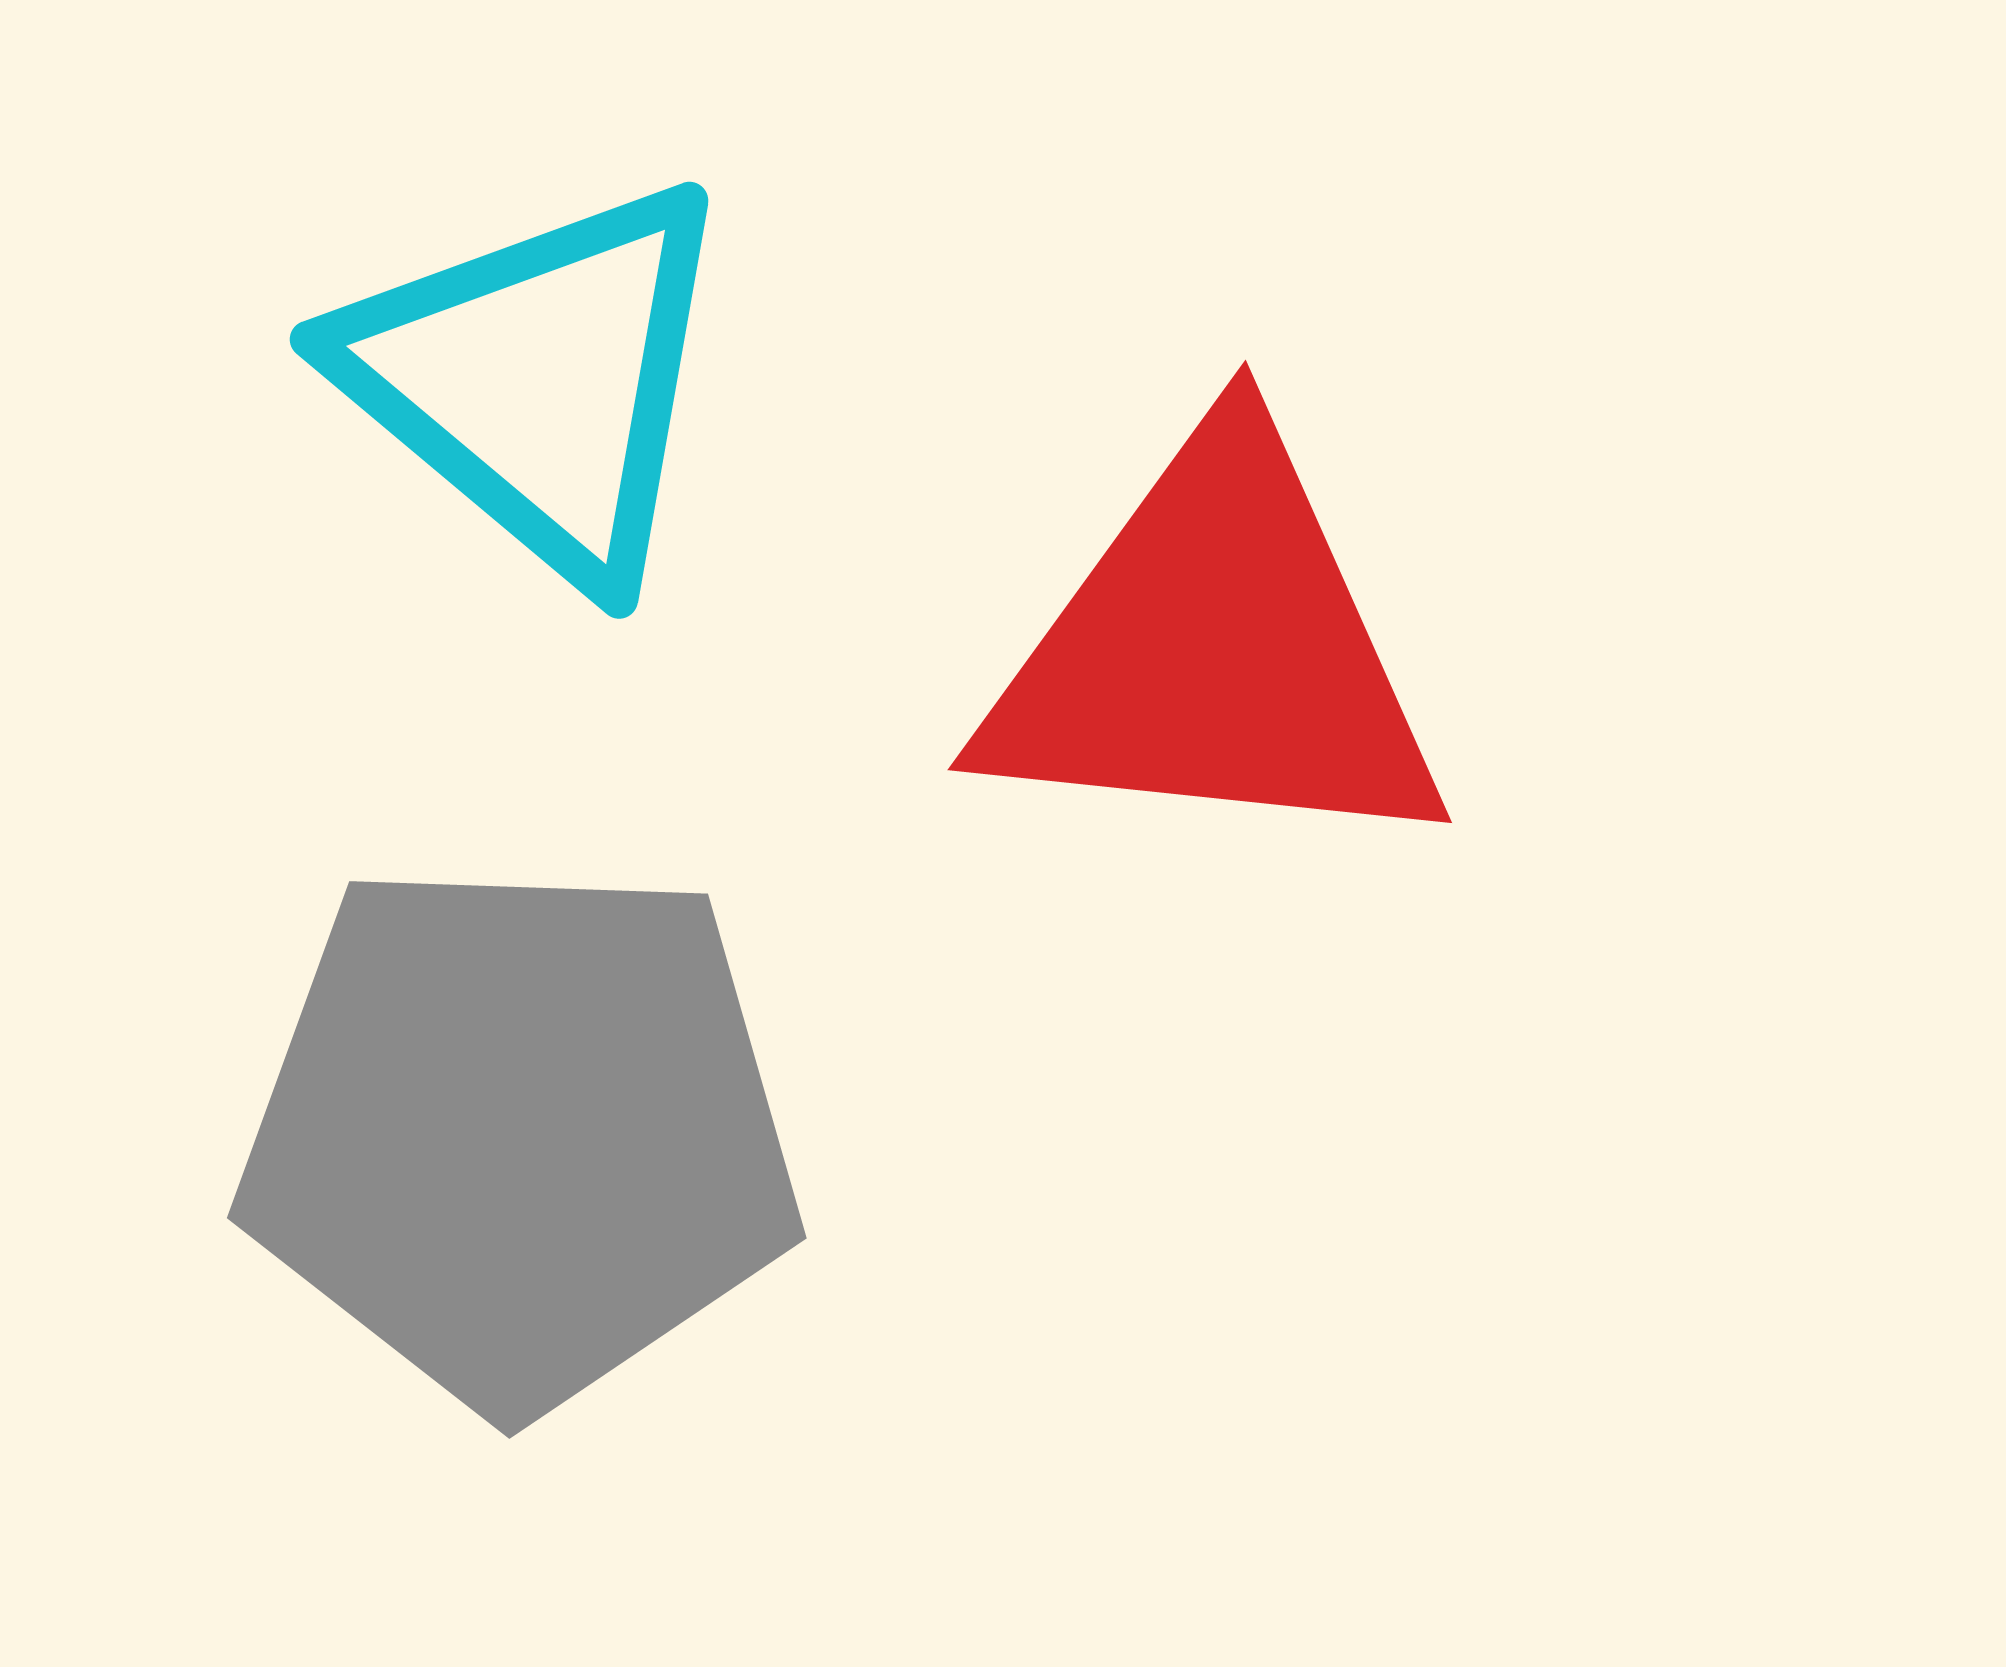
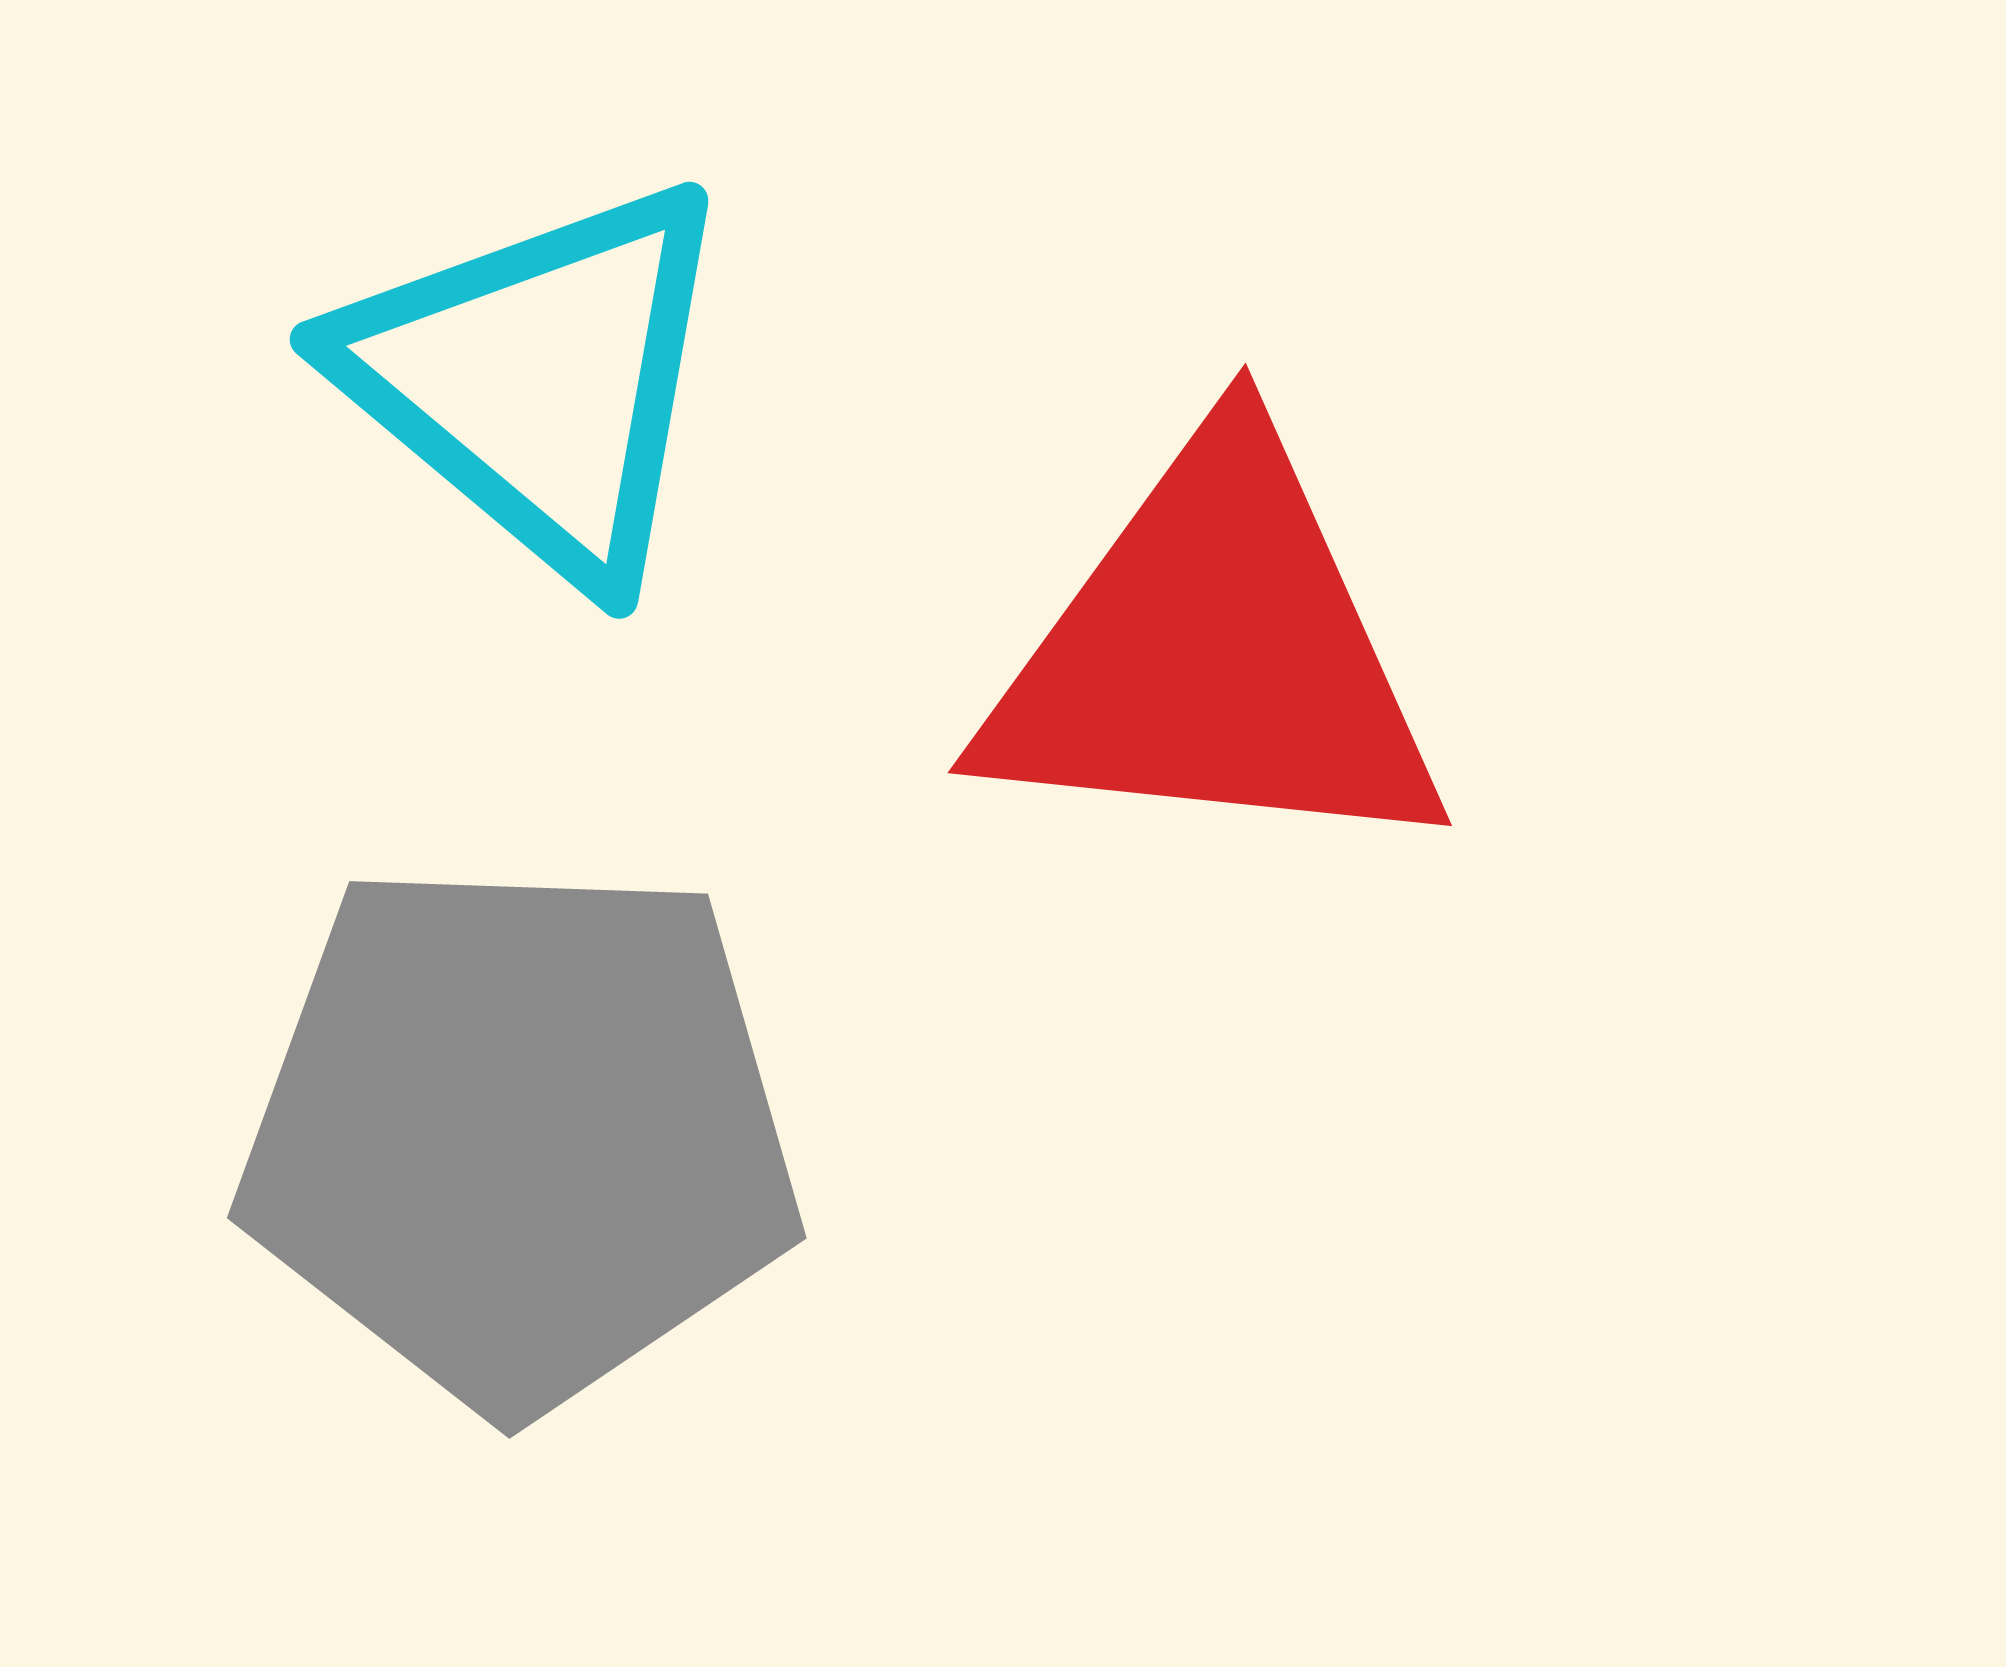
red triangle: moved 3 px down
